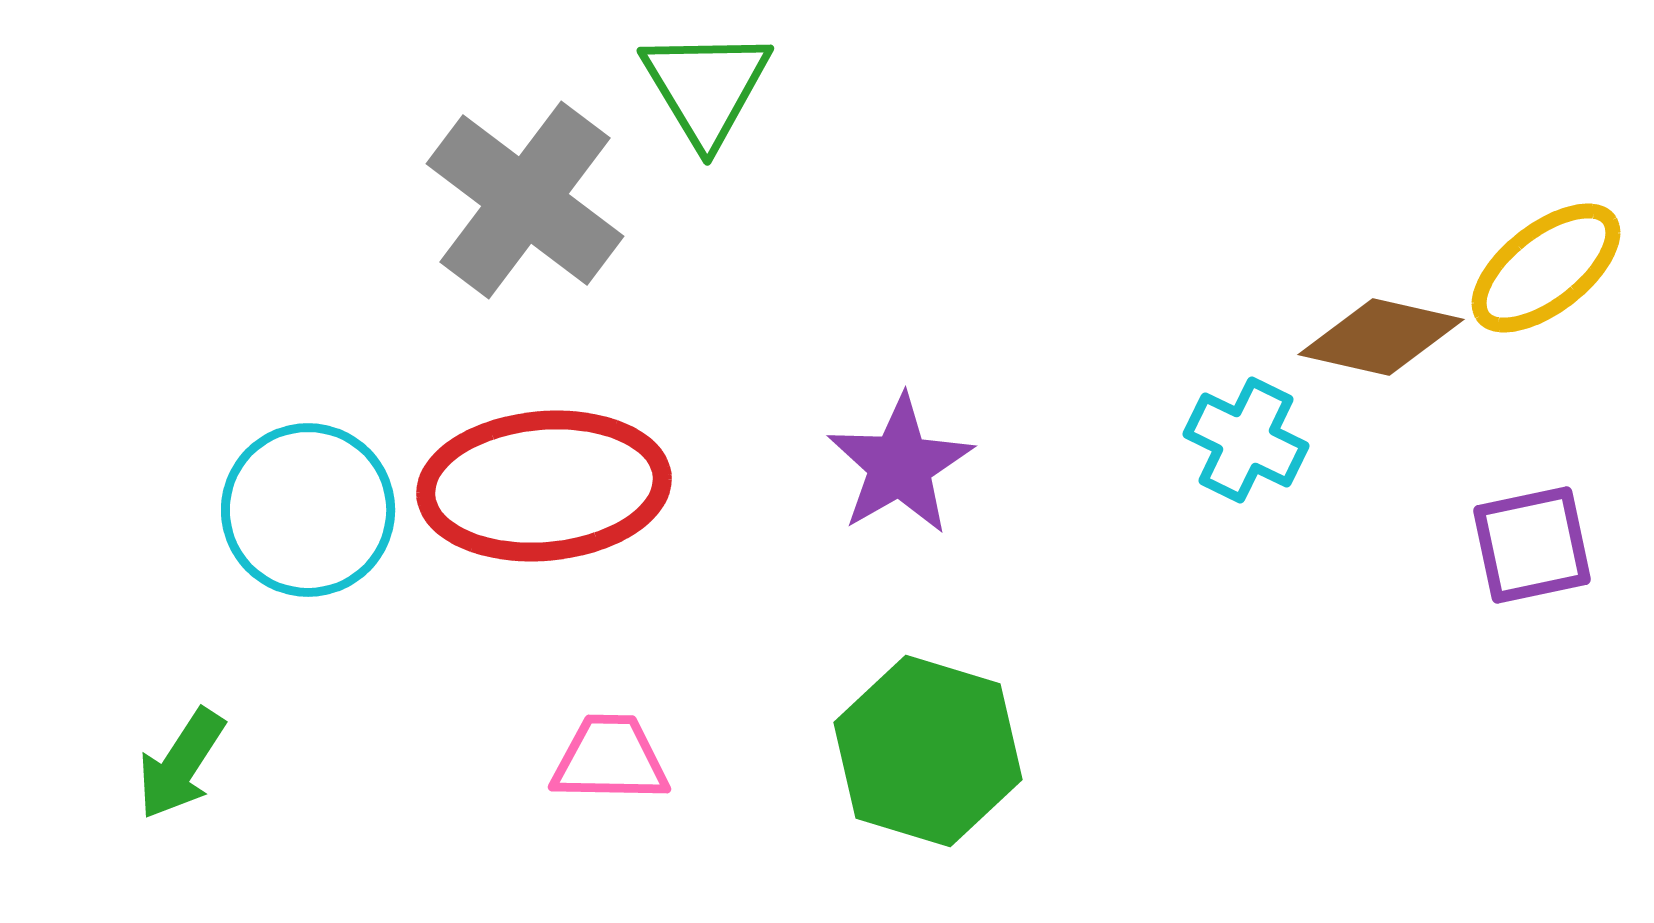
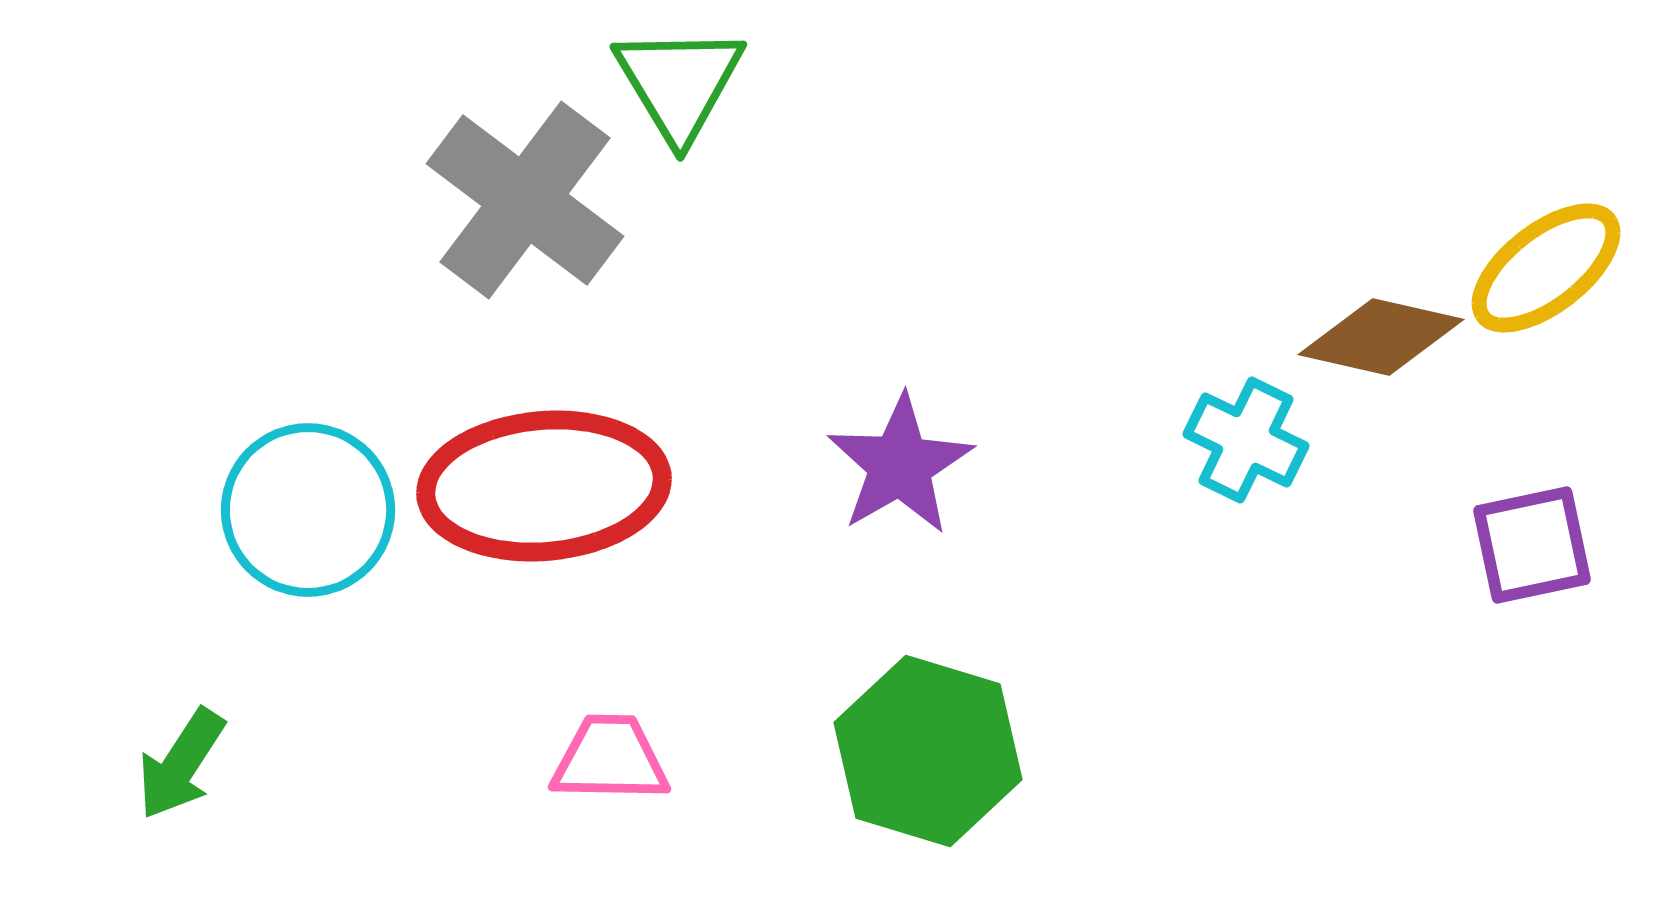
green triangle: moved 27 px left, 4 px up
